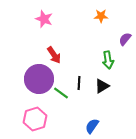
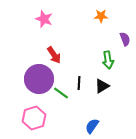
purple semicircle: rotated 120 degrees clockwise
pink hexagon: moved 1 px left, 1 px up
